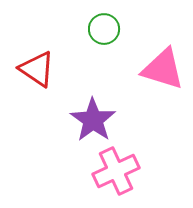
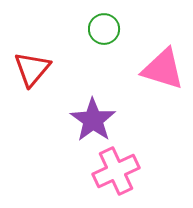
red triangle: moved 5 px left; rotated 36 degrees clockwise
